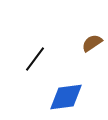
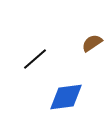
black line: rotated 12 degrees clockwise
